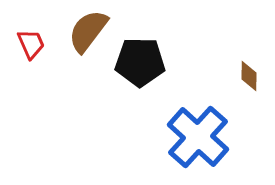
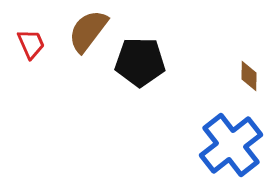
blue cross: moved 33 px right, 8 px down; rotated 10 degrees clockwise
